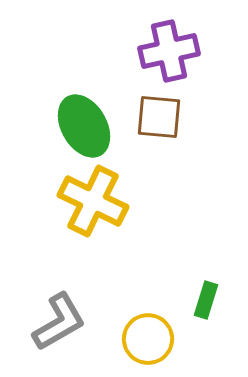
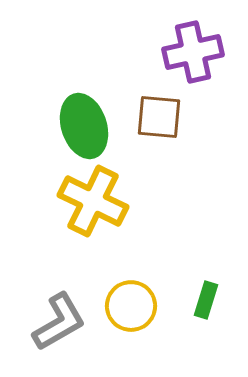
purple cross: moved 24 px right, 1 px down
green ellipse: rotated 12 degrees clockwise
yellow circle: moved 17 px left, 33 px up
